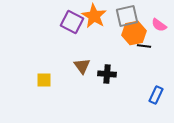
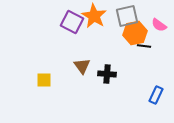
orange hexagon: moved 1 px right
